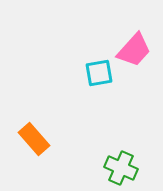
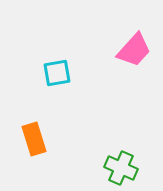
cyan square: moved 42 px left
orange rectangle: rotated 24 degrees clockwise
